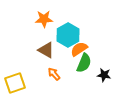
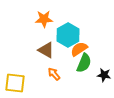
yellow square: rotated 25 degrees clockwise
